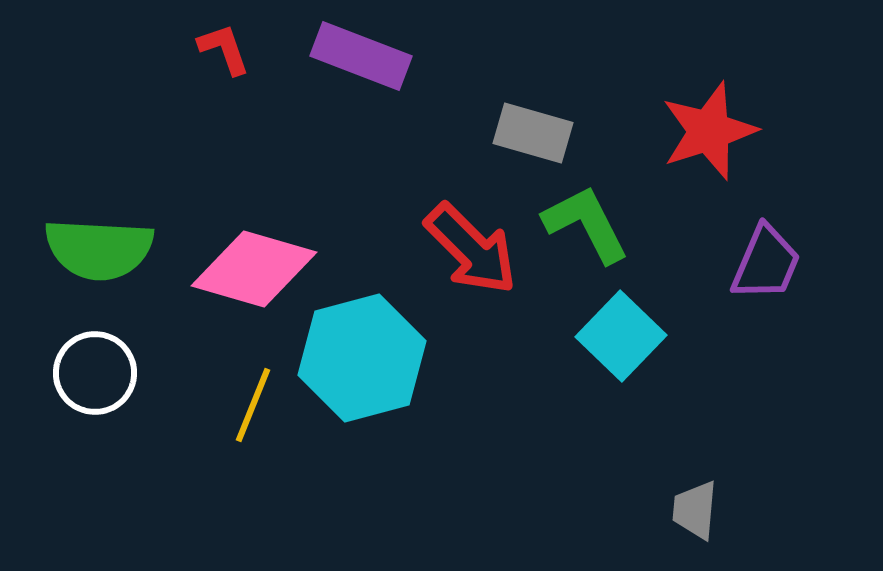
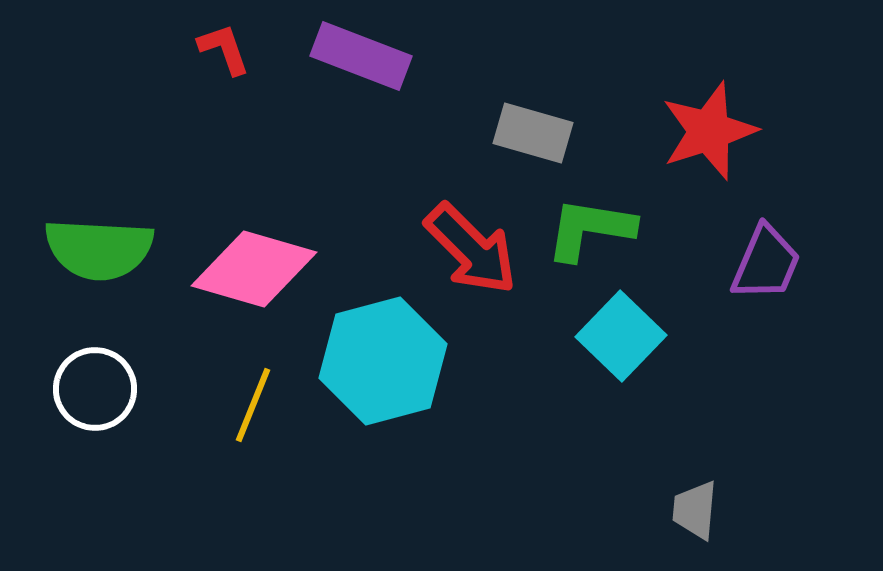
green L-shape: moved 4 px right, 5 px down; rotated 54 degrees counterclockwise
cyan hexagon: moved 21 px right, 3 px down
white circle: moved 16 px down
